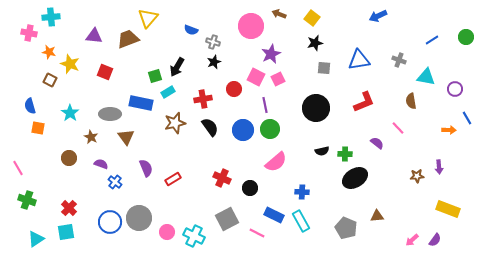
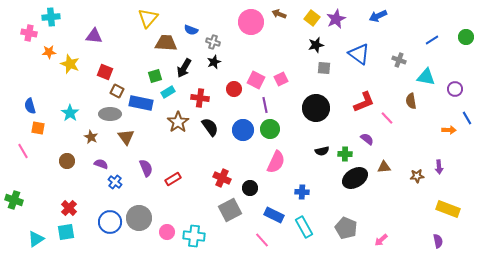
pink circle at (251, 26): moved 4 px up
brown trapezoid at (128, 39): moved 38 px right, 4 px down; rotated 25 degrees clockwise
black star at (315, 43): moved 1 px right, 2 px down
orange star at (49, 52): rotated 16 degrees counterclockwise
purple star at (271, 54): moved 65 px right, 35 px up
blue triangle at (359, 60): moved 6 px up; rotated 45 degrees clockwise
black arrow at (177, 67): moved 7 px right, 1 px down
pink square at (256, 77): moved 3 px down
pink square at (278, 79): moved 3 px right
brown square at (50, 80): moved 67 px right, 11 px down
red cross at (203, 99): moved 3 px left, 1 px up; rotated 18 degrees clockwise
brown star at (175, 123): moved 3 px right, 1 px up; rotated 20 degrees counterclockwise
pink line at (398, 128): moved 11 px left, 10 px up
purple semicircle at (377, 143): moved 10 px left, 4 px up
brown circle at (69, 158): moved 2 px left, 3 px down
pink semicircle at (276, 162): rotated 25 degrees counterclockwise
pink line at (18, 168): moved 5 px right, 17 px up
green cross at (27, 200): moved 13 px left
brown triangle at (377, 216): moved 7 px right, 49 px up
gray square at (227, 219): moved 3 px right, 9 px up
cyan rectangle at (301, 221): moved 3 px right, 6 px down
pink line at (257, 233): moved 5 px right, 7 px down; rotated 21 degrees clockwise
cyan cross at (194, 236): rotated 20 degrees counterclockwise
pink arrow at (412, 240): moved 31 px left
purple semicircle at (435, 240): moved 3 px right, 1 px down; rotated 48 degrees counterclockwise
